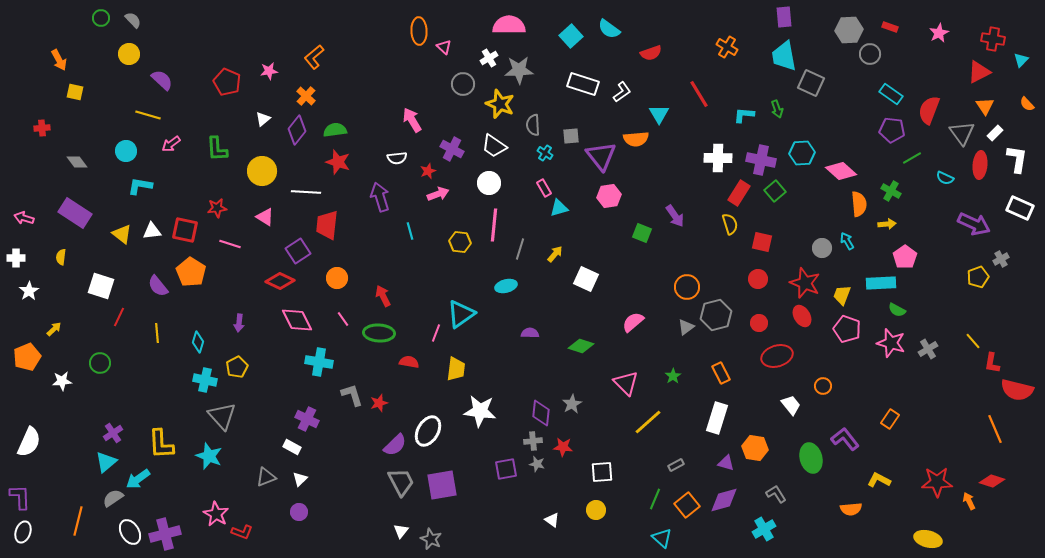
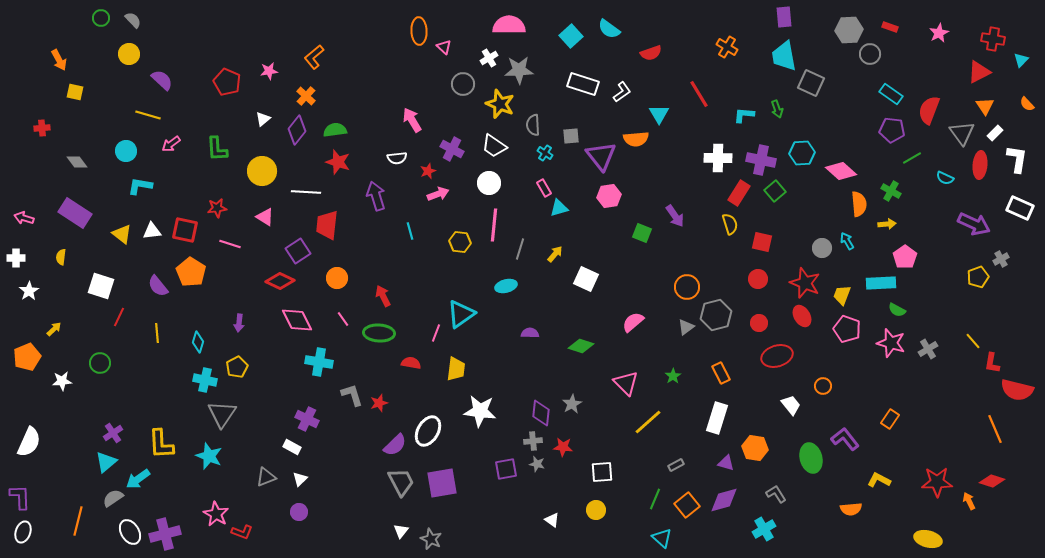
purple arrow at (380, 197): moved 4 px left, 1 px up
red semicircle at (409, 362): moved 2 px right, 1 px down
gray triangle at (222, 416): moved 2 px up; rotated 16 degrees clockwise
purple square at (442, 485): moved 2 px up
